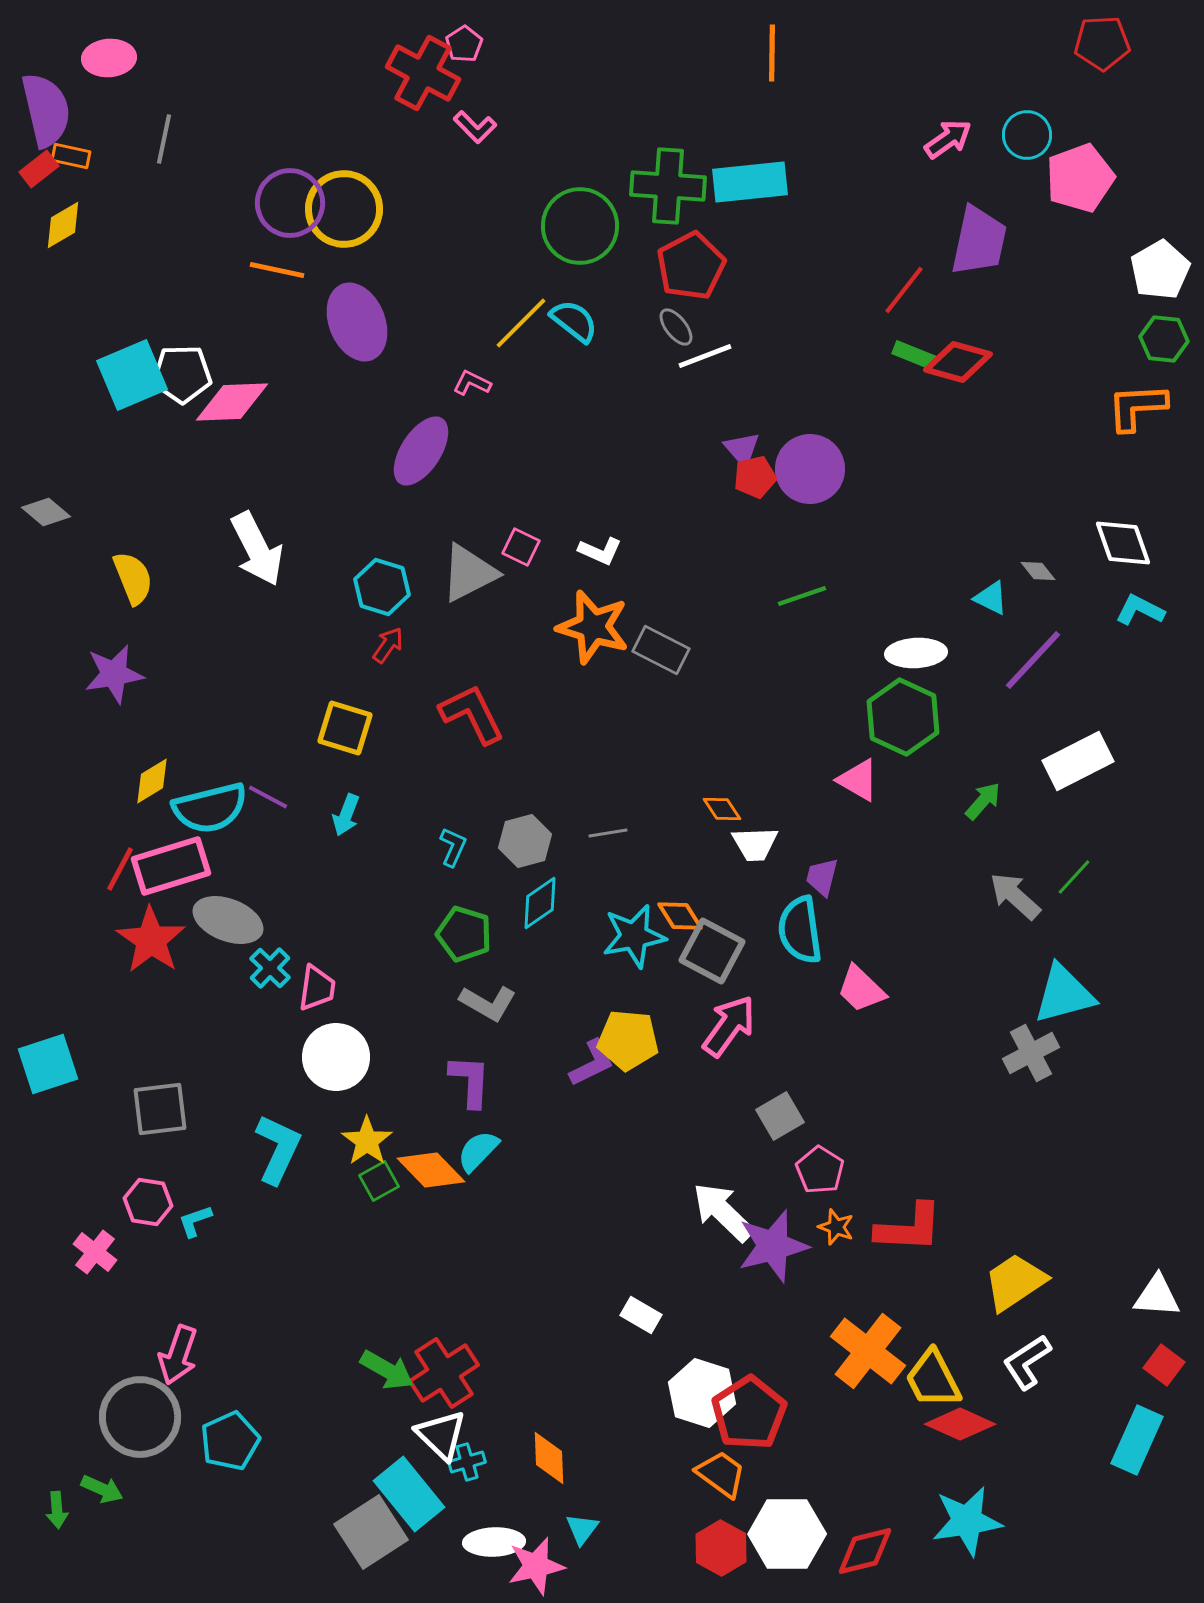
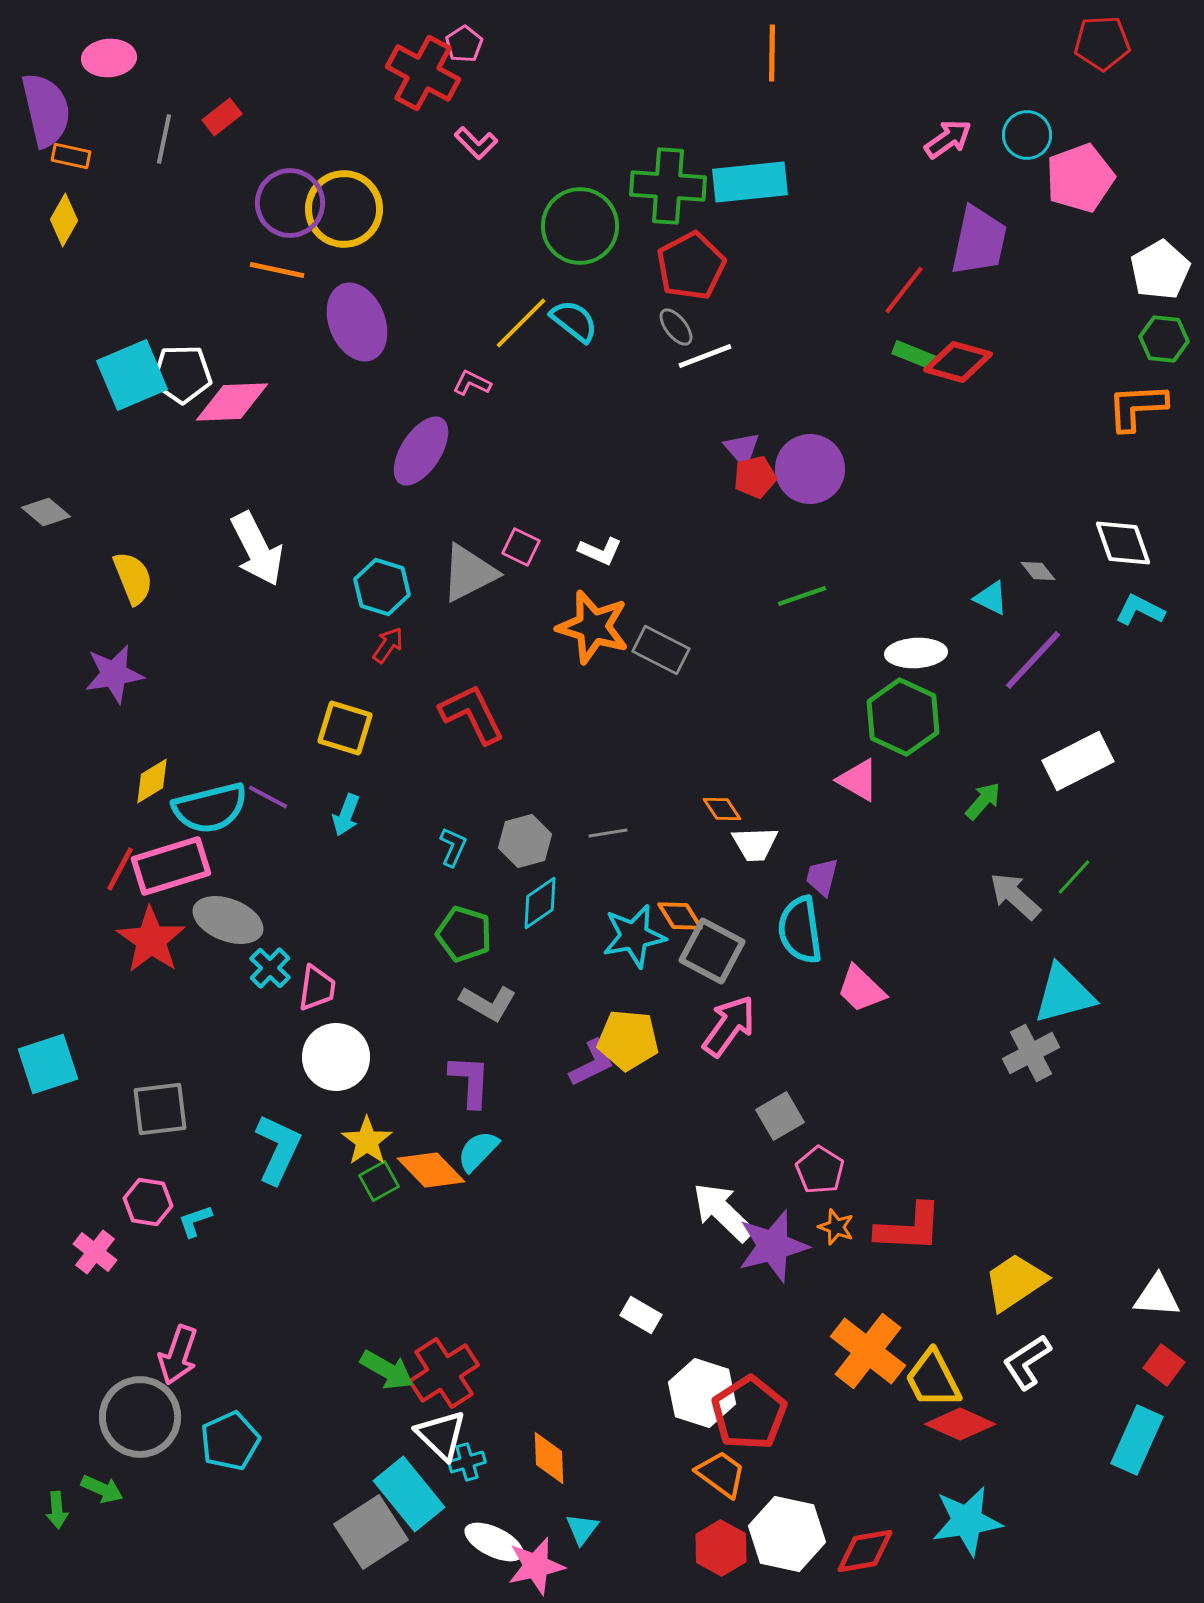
pink L-shape at (475, 127): moved 1 px right, 16 px down
red rectangle at (39, 169): moved 183 px right, 52 px up
yellow diamond at (63, 225): moved 1 px right, 5 px up; rotated 30 degrees counterclockwise
white hexagon at (787, 1534): rotated 12 degrees clockwise
white ellipse at (494, 1542): rotated 28 degrees clockwise
red diamond at (865, 1551): rotated 4 degrees clockwise
